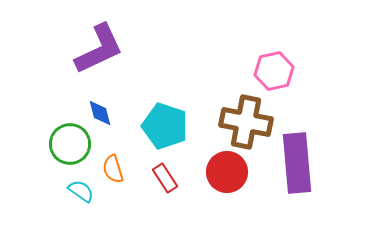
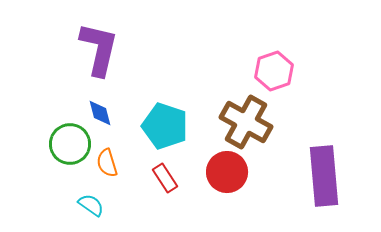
purple L-shape: rotated 52 degrees counterclockwise
pink hexagon: rotated 6 degrees counterclockwise
brown cross: rotated 18 degrees clockwise
purple rectangle: moved 27 px right, 13 px down
orange semicircle: moved 6 px left, 6 px up
cyan semicircle: moved 10 px right, 14 px down
